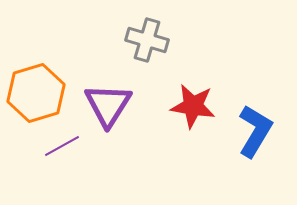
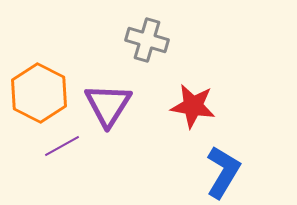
orange hexagon: moved 3 px right; rotated 16 degrees counterclockwise
blue L-shape: moved 32 px left, 41 px down
